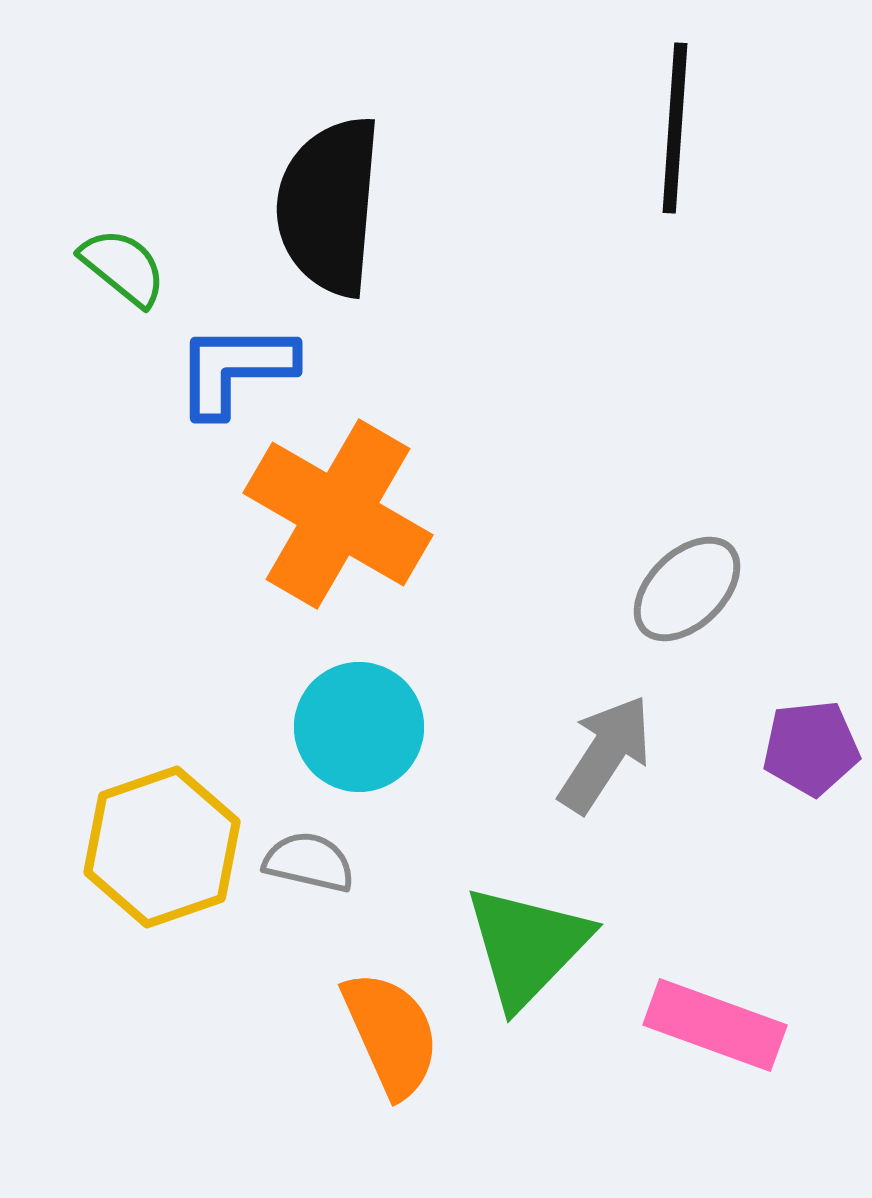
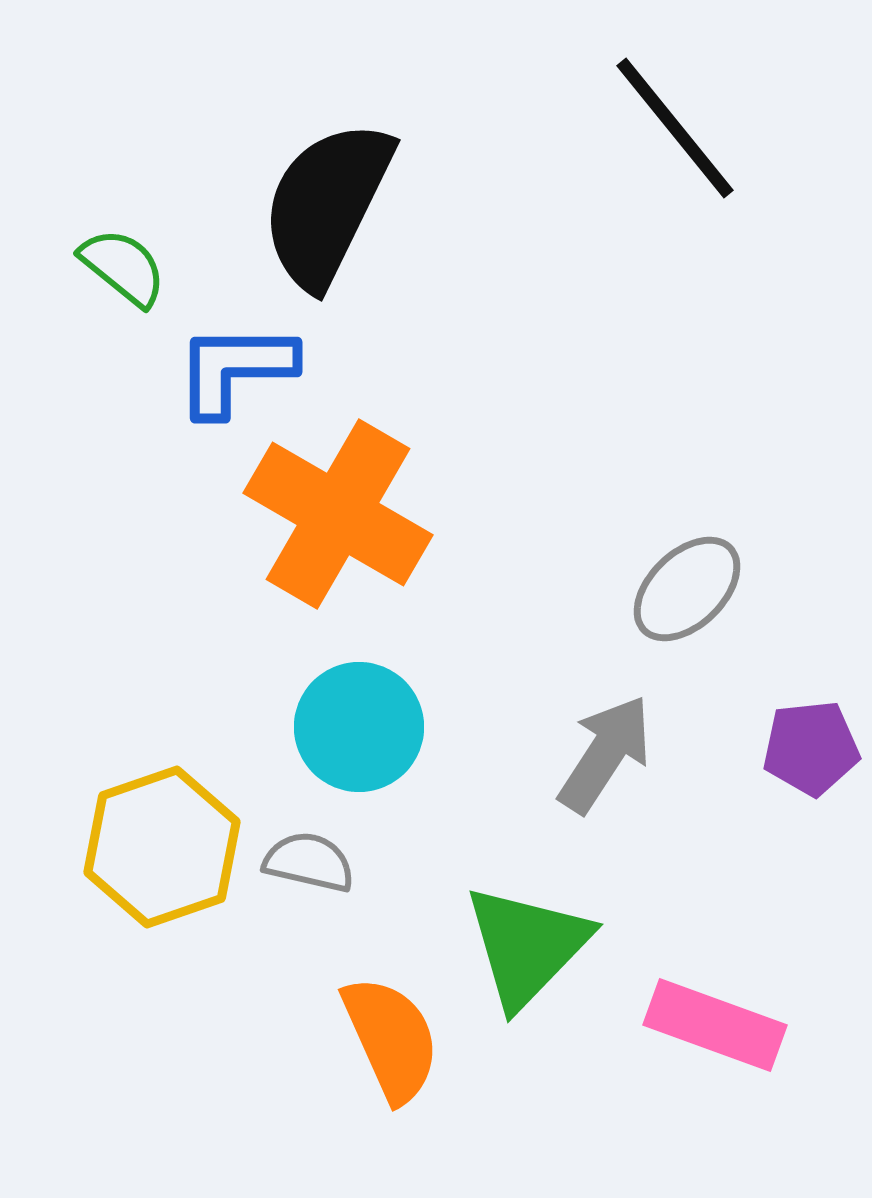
black line: rotated 43 degrees counterclockwise
black semicircle: moved 2 px left, 2 px up; rotated 21 degrees clockwise
orange semicircle: moved 5 px down
